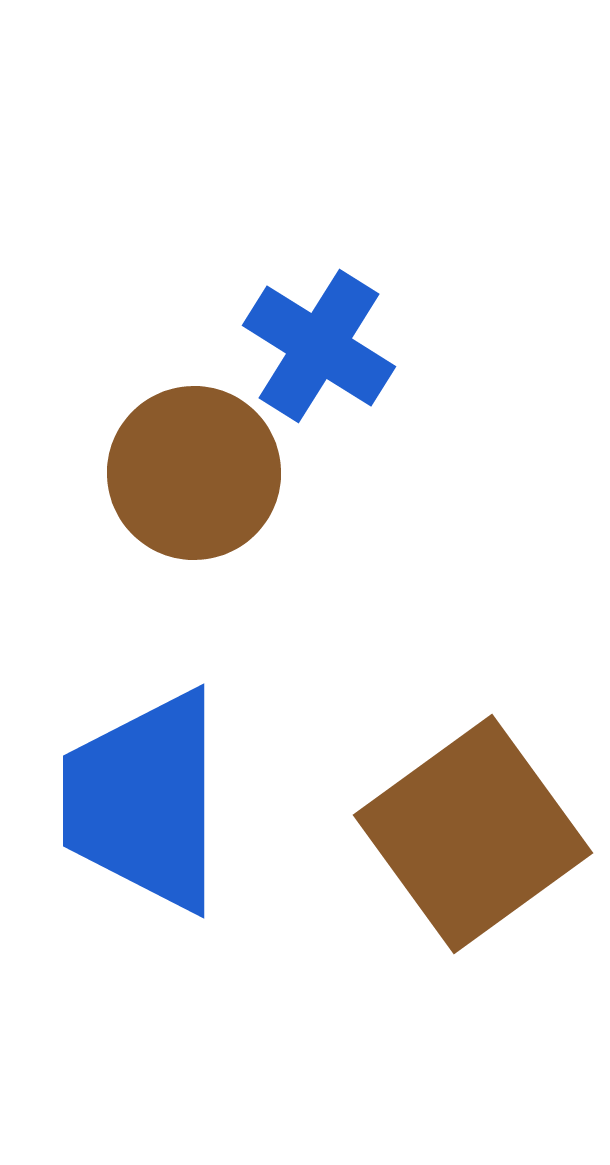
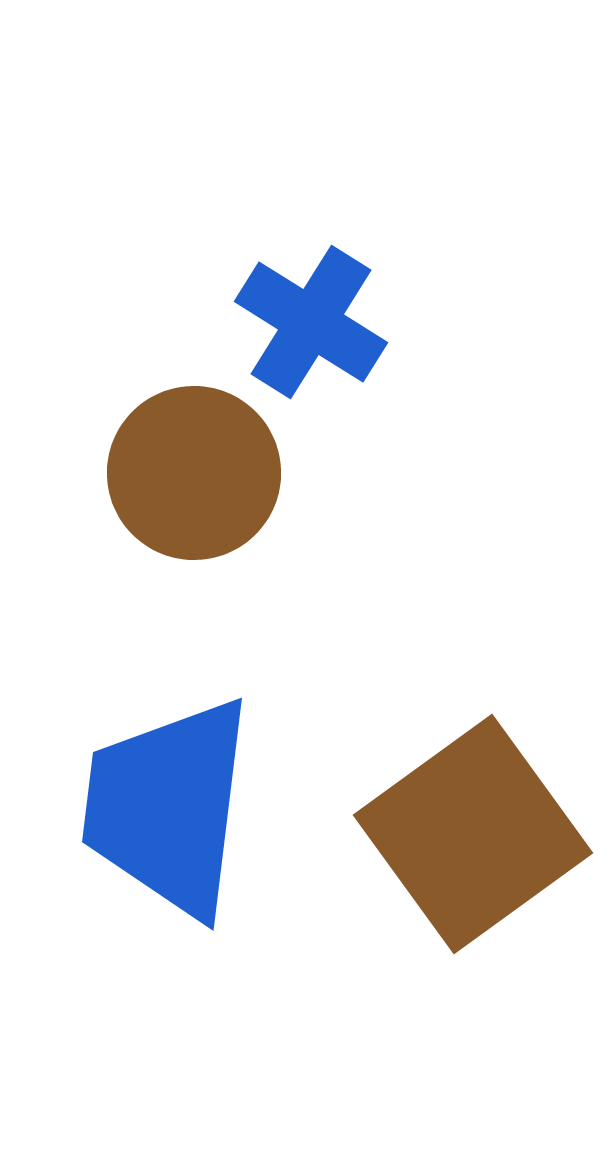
blue cross: moved 8 px left, 24 px up
blue trapezoid: moved 24 px right, 6 px down; rotated 7 degrees clockwise
